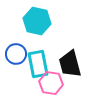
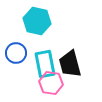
blue circle: moved 1 px up
cyan rectangle: moved 7 px right
